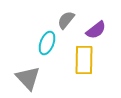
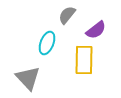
gray semicircle: moved 1 px right, 5 px up
